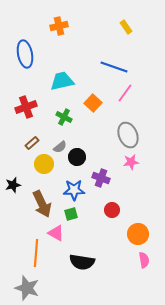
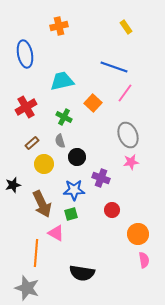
red cross: rotated 10 degrees counterclockwise
gray semicircle: moved 6 px up; rotated 112 degrees clockwise
black semicircle: moved 11 px down
